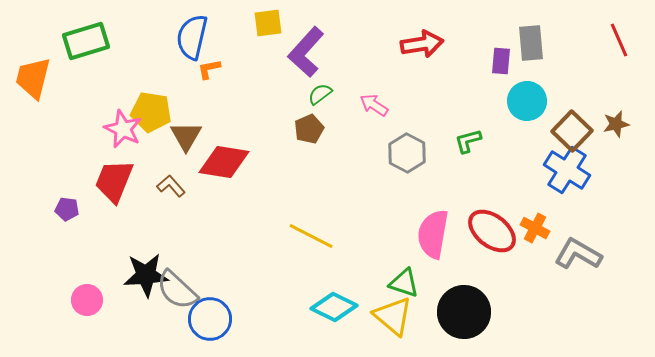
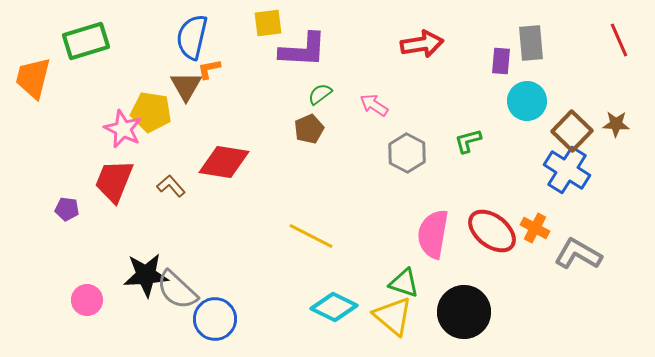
purple L-shape: moved 3 px left, 2 px up; rotated 129 degrees counterclockwise
brown star: rotated 16 degrees clockwise
brown triangle: moved 50 px up
blue circle: moved 5 px right
